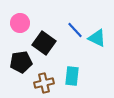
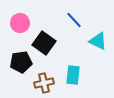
blue line: moved 1 px left, 10 px up
cyan triangle: moved 1 px right, 3 px down
cyan rectangle: moved 1 px right, 1 px up
